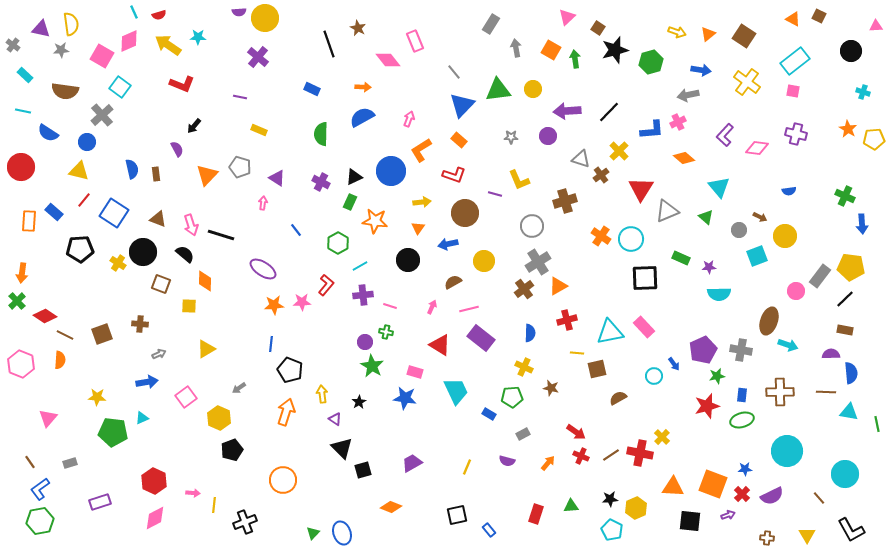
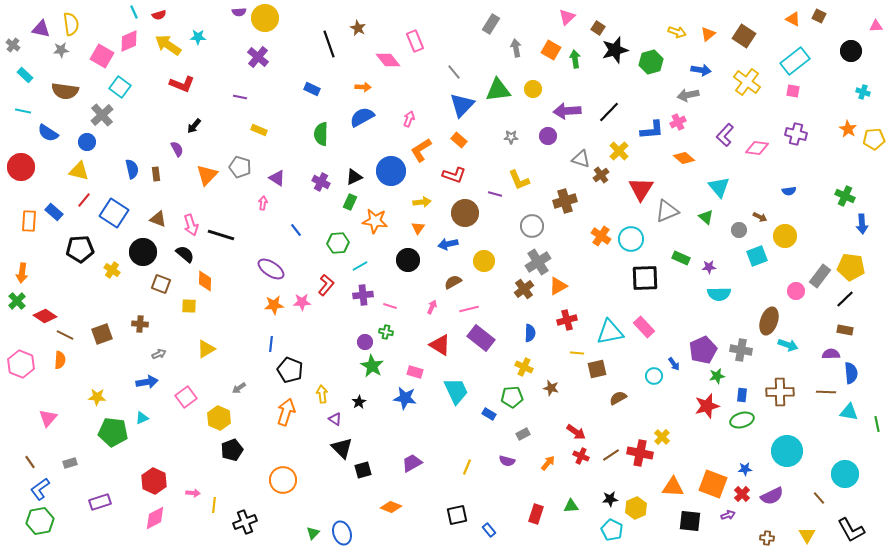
green hexagon at (338, 243): rotated 25 degrees clockwise
yellow cross at (118, 263): moved 6 px left, 7 px down
purple ellipse at (263, 269): moved 8 px right
